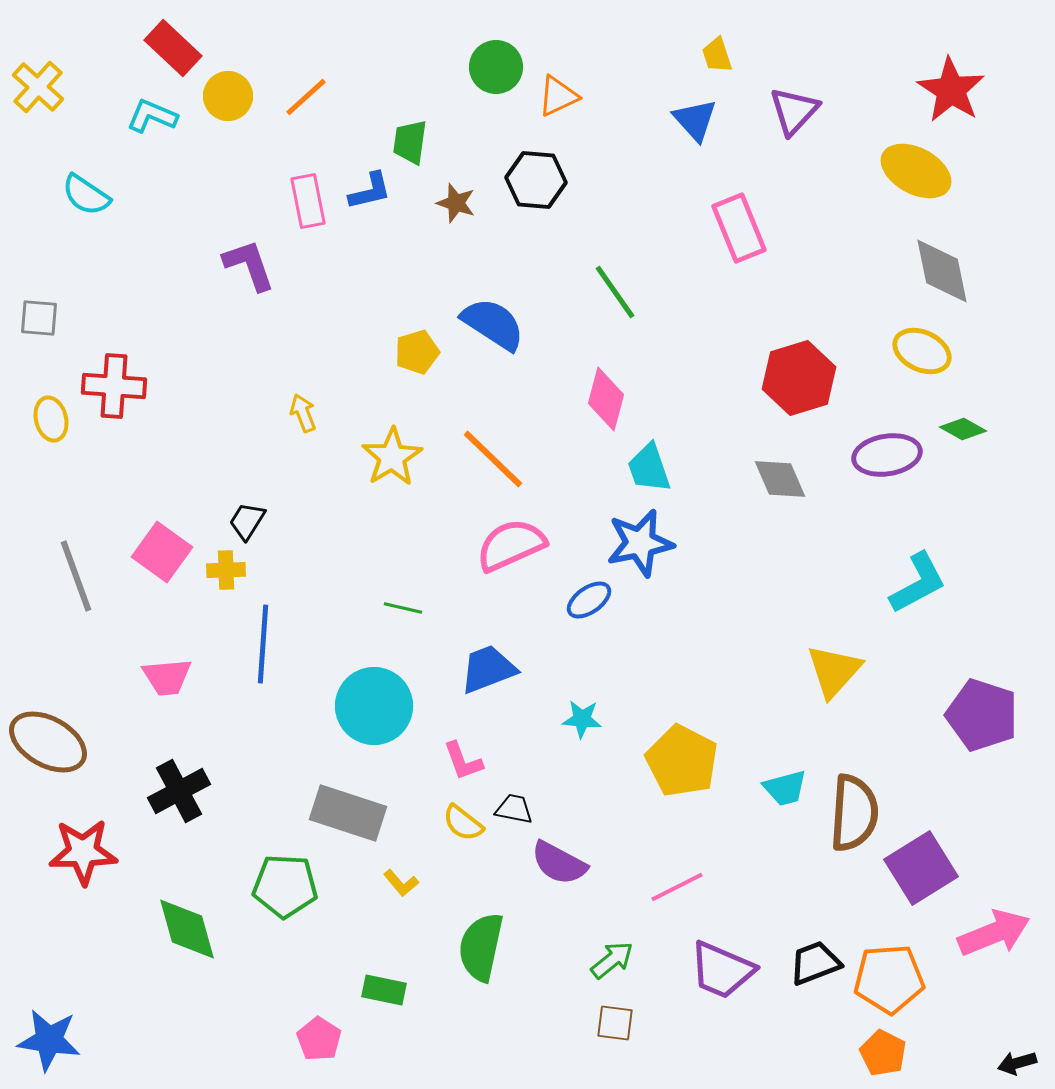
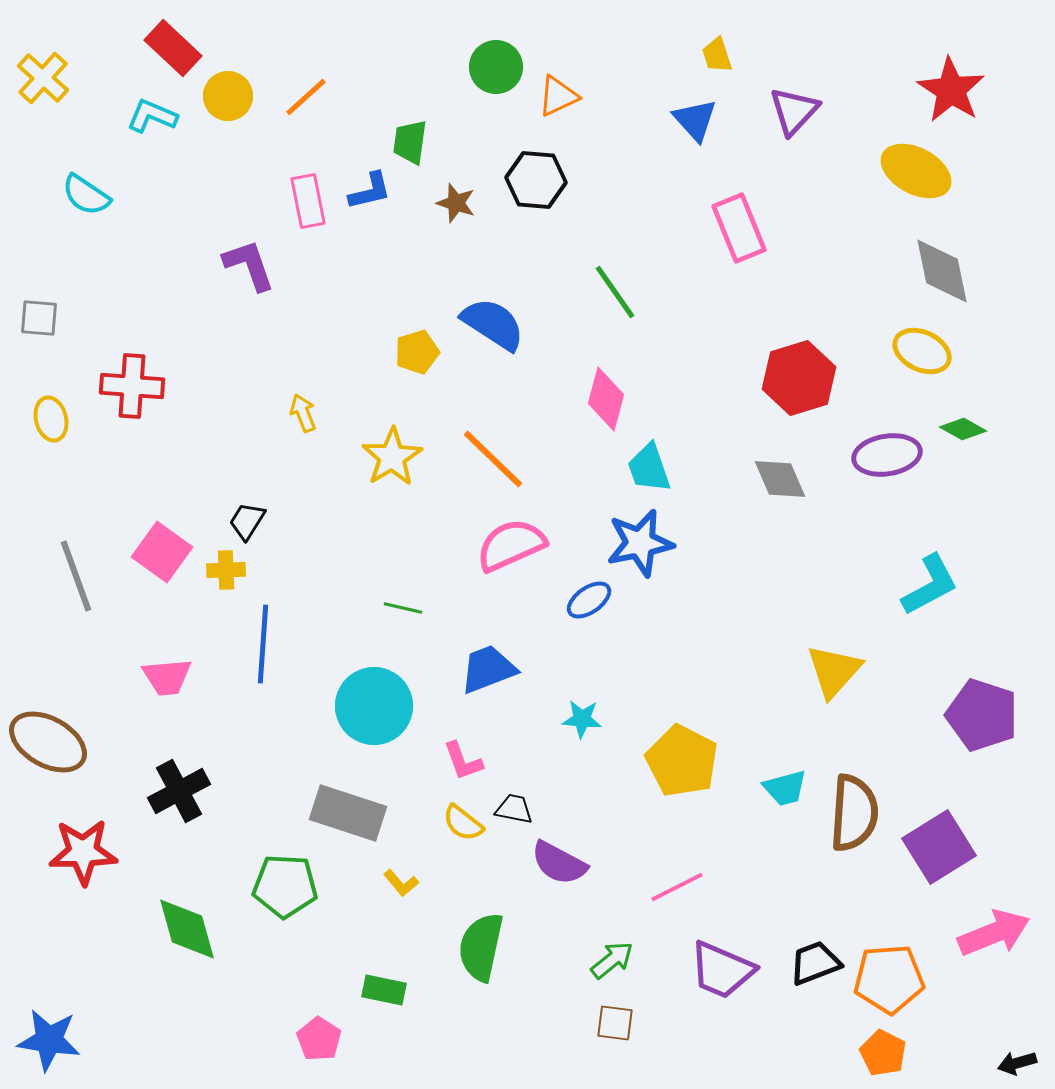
yellow cross at (38, 87): moved 5 px right, 9 px up
red cross at (114, 386): moved 18 px right
cyan L-shape at (918, 583): moved 12 px right, 2 px down
purple square at (921, 868): moved 18 px right, 21 px up
